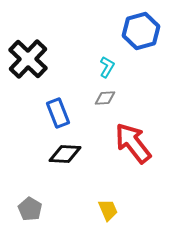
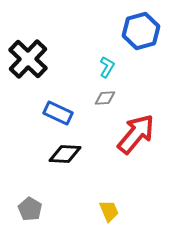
blue rectangle: rotated 44 degrees counterclockwise
red arrow: moved 3 px right, 9 px up; rotated 78 degrees clockwise
yellow trapezoid: moved 1 px right, 1 px down
